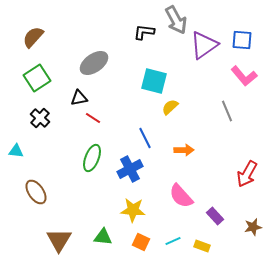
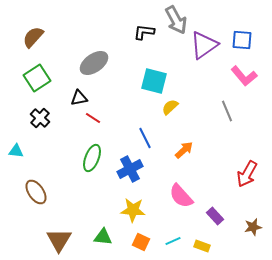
orange arrow: rotated 42 degrees counterclockwise
